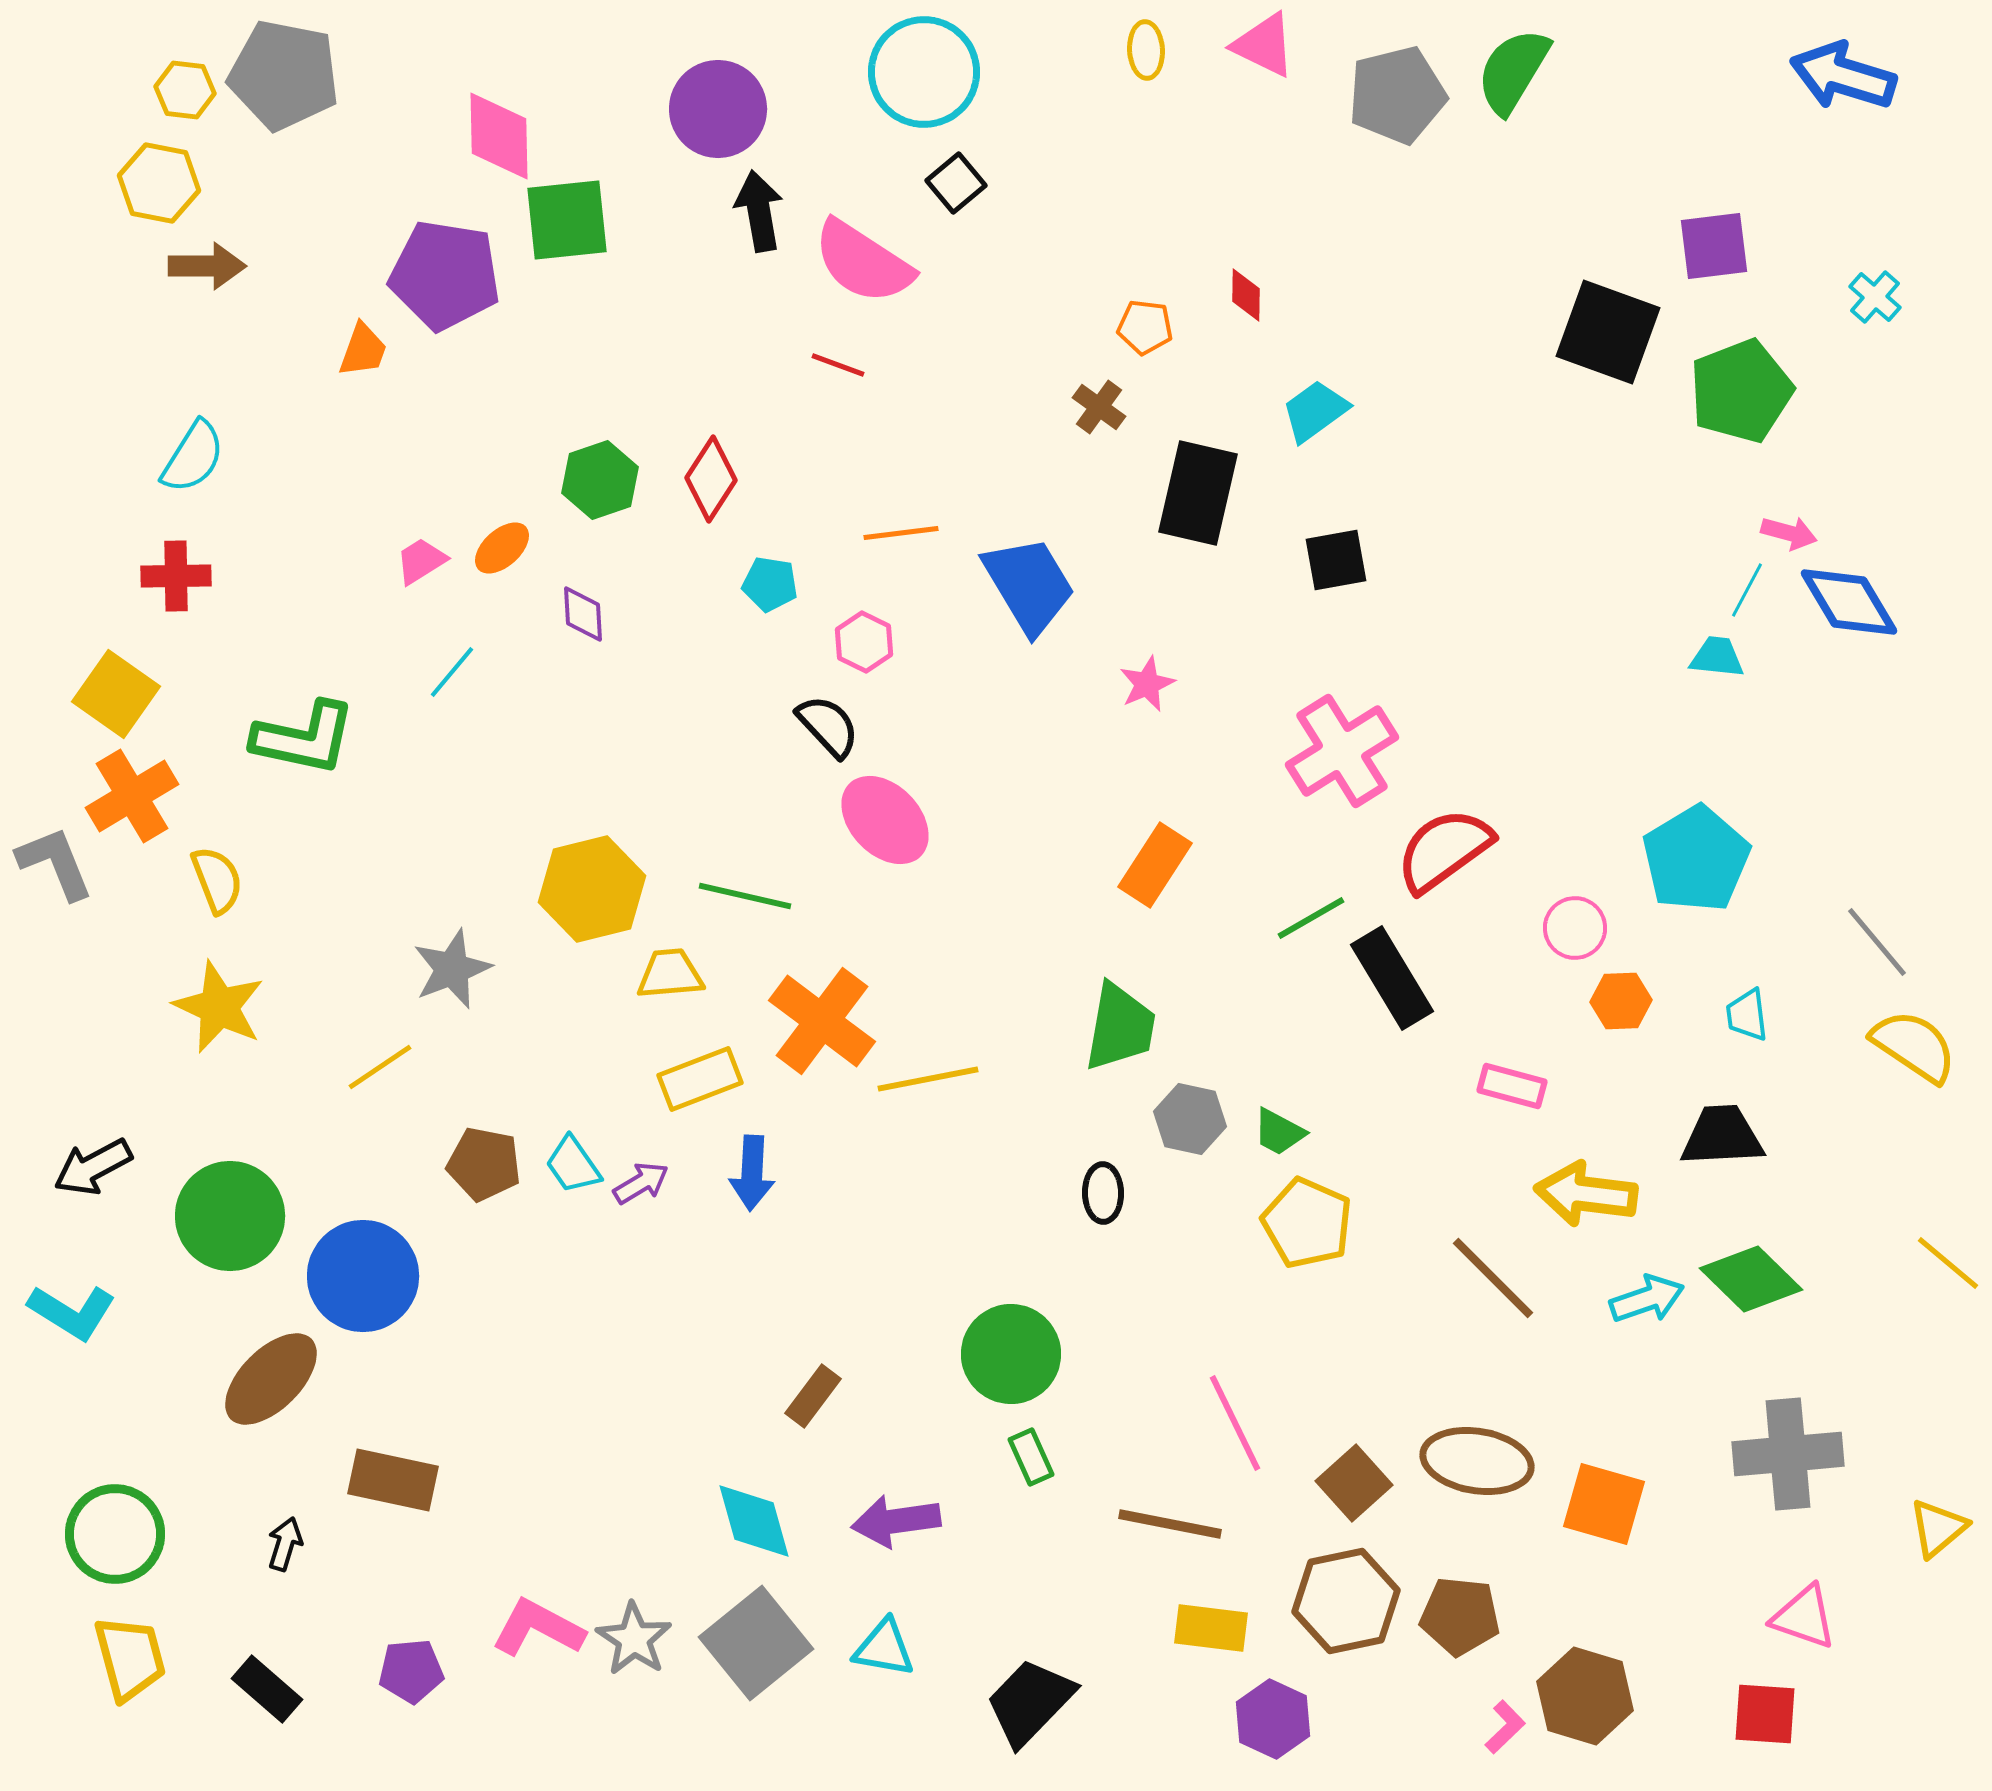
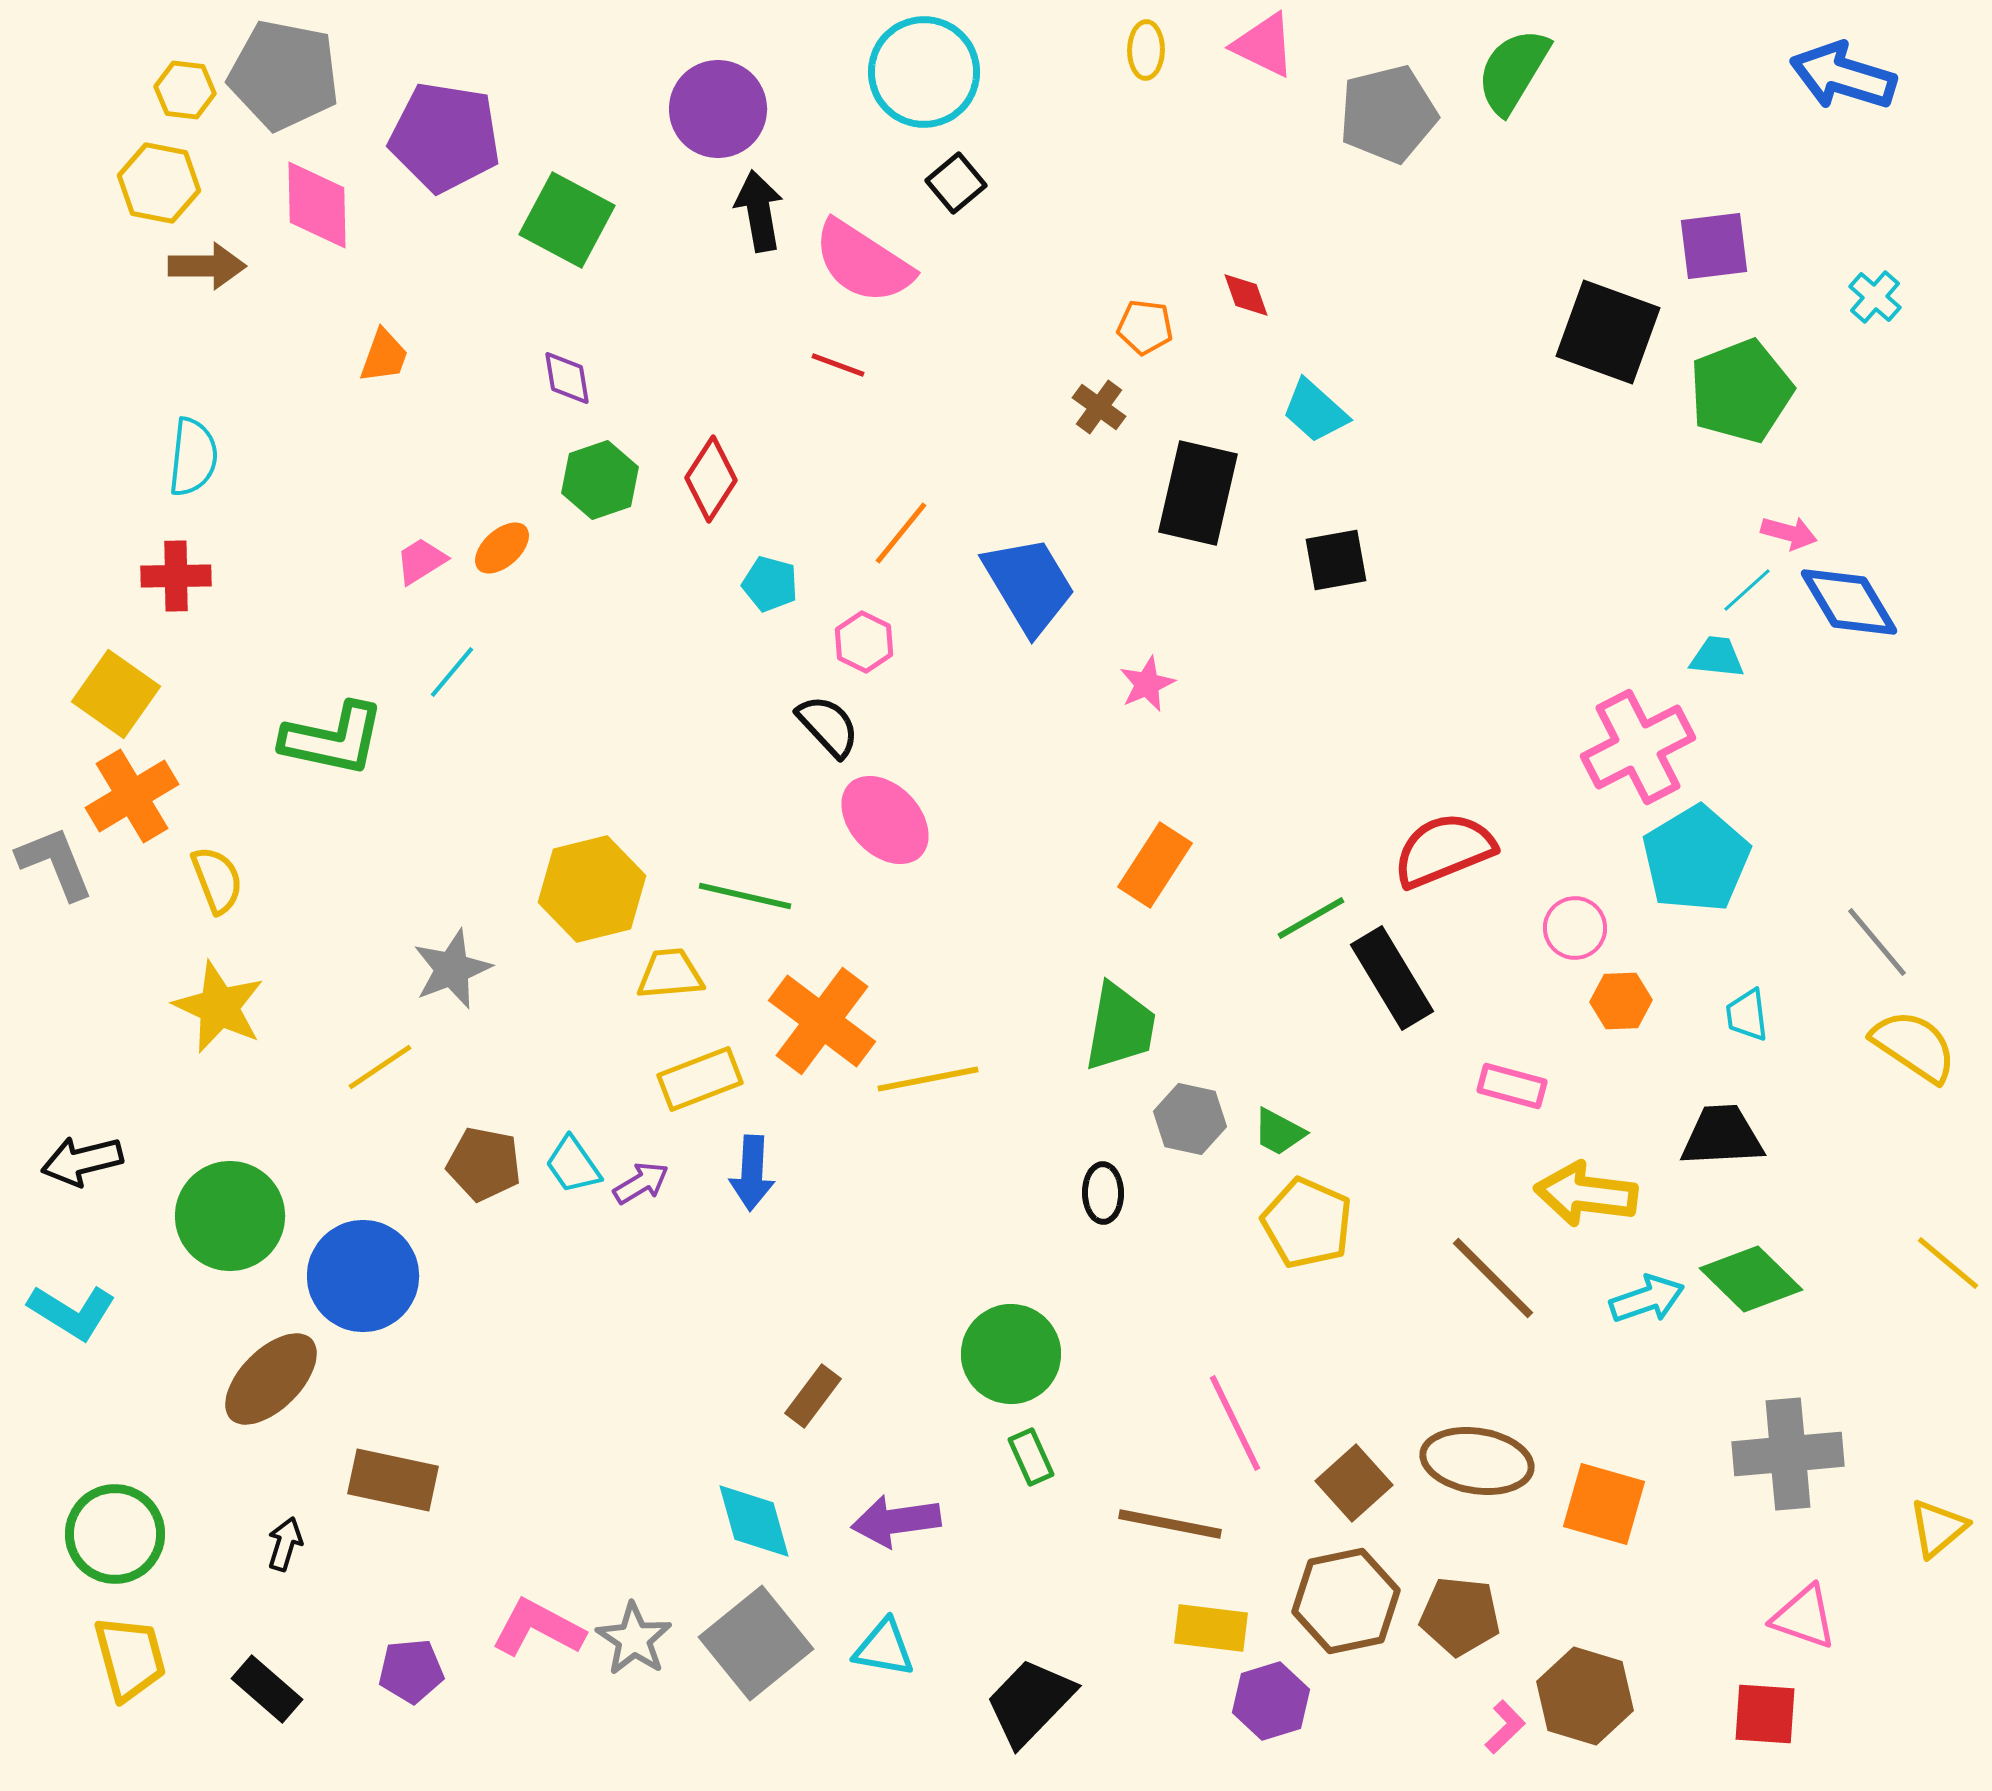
yellow ellipse at (1146, 50): rotated 4 degrees clockwise
gray pentagon at (1397, 95): moved 9 px left, 19 px down
pink diamond at (499, 136): moved 182 px left, 69 px down
green square at (567, 220): rotated 34 degrees clockwise
purple pentagon at (445, 275): moved 138 px up
red diamond at (1246, 295): rotated 20 degrees counterclockwise
orange trapezoid at (363, 350): moved 21 px right, 6 px down
cyan trapezoid at (1315, 411): rotated 102 degrees counterclockwise
cyan semicircle at (193, 457): rotated 26 degrees counterclockwise
orange line at (901, 533): rotated 44 degrees counterclockwise
cyan pentagon at (770, 584): rotated 6 degrees clockwise
cyan line at (1747, 590): rotated 20 degrees clockwise
purple diamond at (583, 614): moved 16 px left, 236 px up; rotated 6 degrees counterclockwise
green L-shape at (304, 738): moved 29 px right, 1 px down
pink cross at (1342, 751): moved 296 px right, 4 px up; rotated 5 degrees clockwise
red semicircle at (1444, 850): rotated 14 degrees clockwise
black arrow at (93, 1167): moved 11 px left, 6 px up; rotated 14 degrees clockwise
purple hexagon at (1273, 1719): moved 2 px left, 18 px up; rotated 18 degrees clockwise
